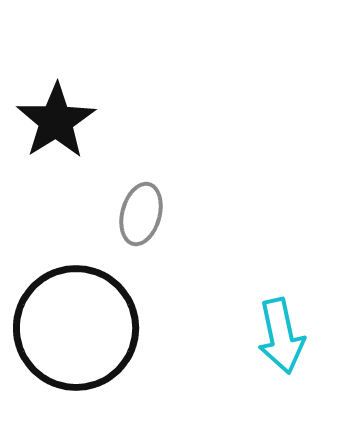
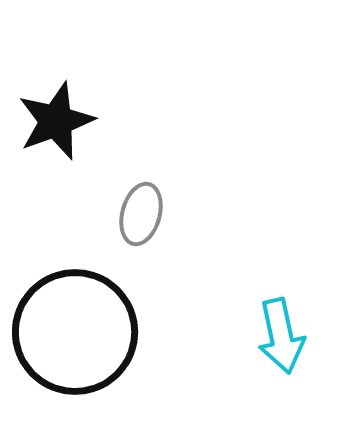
black star: rotated 12 degrees clockwise
black circle: moved 1 px left, 4 px down
